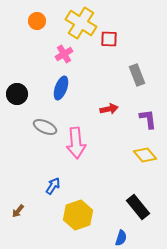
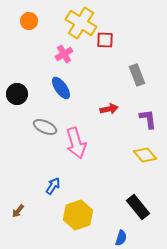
orange circle: moved 8 px left
red square: moved 4 px left, 1 px down
blue ellipse: rotated 55 degrees counterclockwise
pink arrow: rotated 12 degrees counterclockwise
